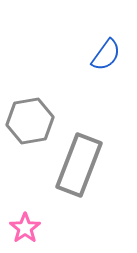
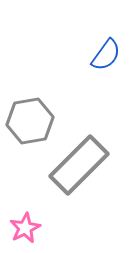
gray rectangle: rotated 24 degrees clockwise
pink star: rotated 8 degrees clockwise
